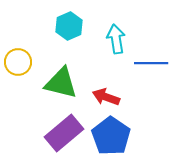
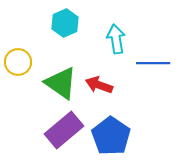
cyan hexagon: moved 4 px left, 3 px up
blue line: moved 2 px right
green triangle: rotated 21 degrees clockwise
red arrow: moved 7 px left, 12 px up
purple rectangle: moved 3 px up
